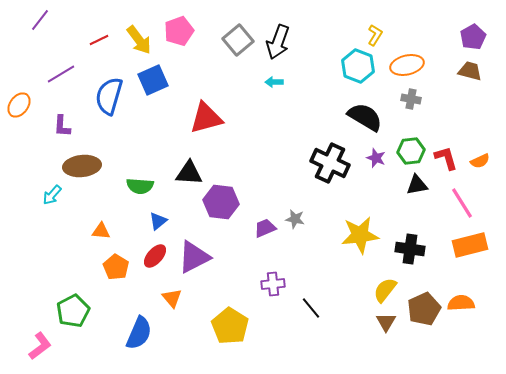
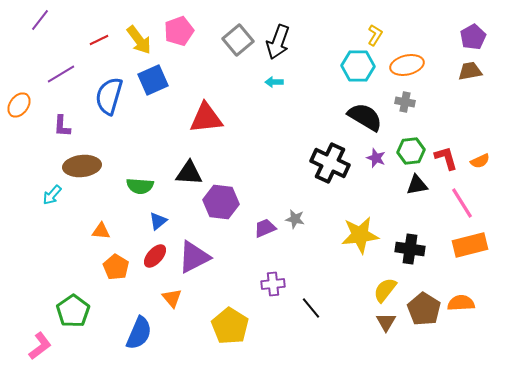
cyan hexagon at (358, 66): rotated 20 degrees counterclockwise
brown trapezoid at (470, 71): rotated 25 degrees counterclockwise
gray cross at (411, 99): moved 6 px left, 3 px down
red triangle at (206, 118): rotated 9 degrees clockwise
brown pentagon at (424, 309): rotated 16 degrees counterclockwise
green pentagon at (73, 311): rotated 8 degrees counterclockwise
